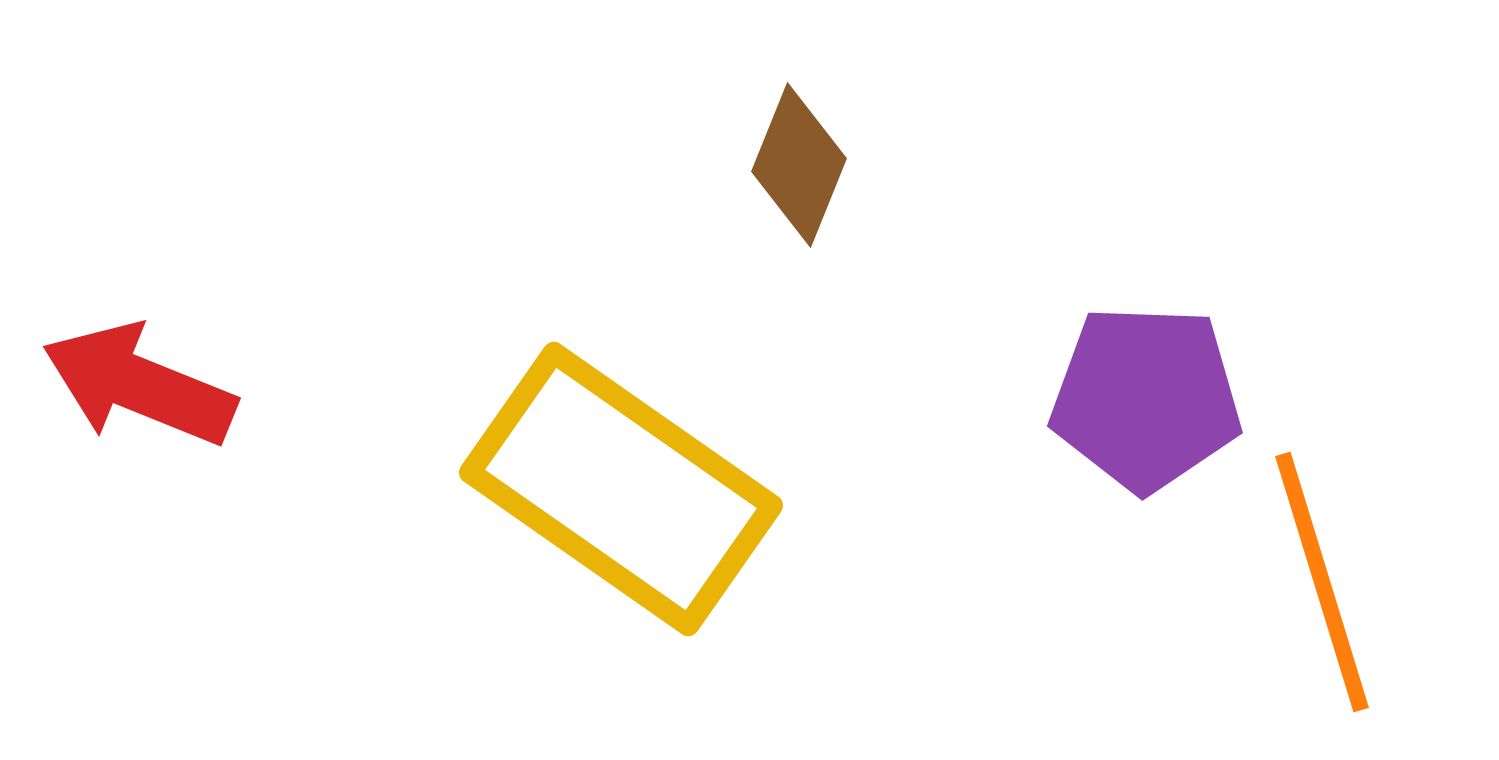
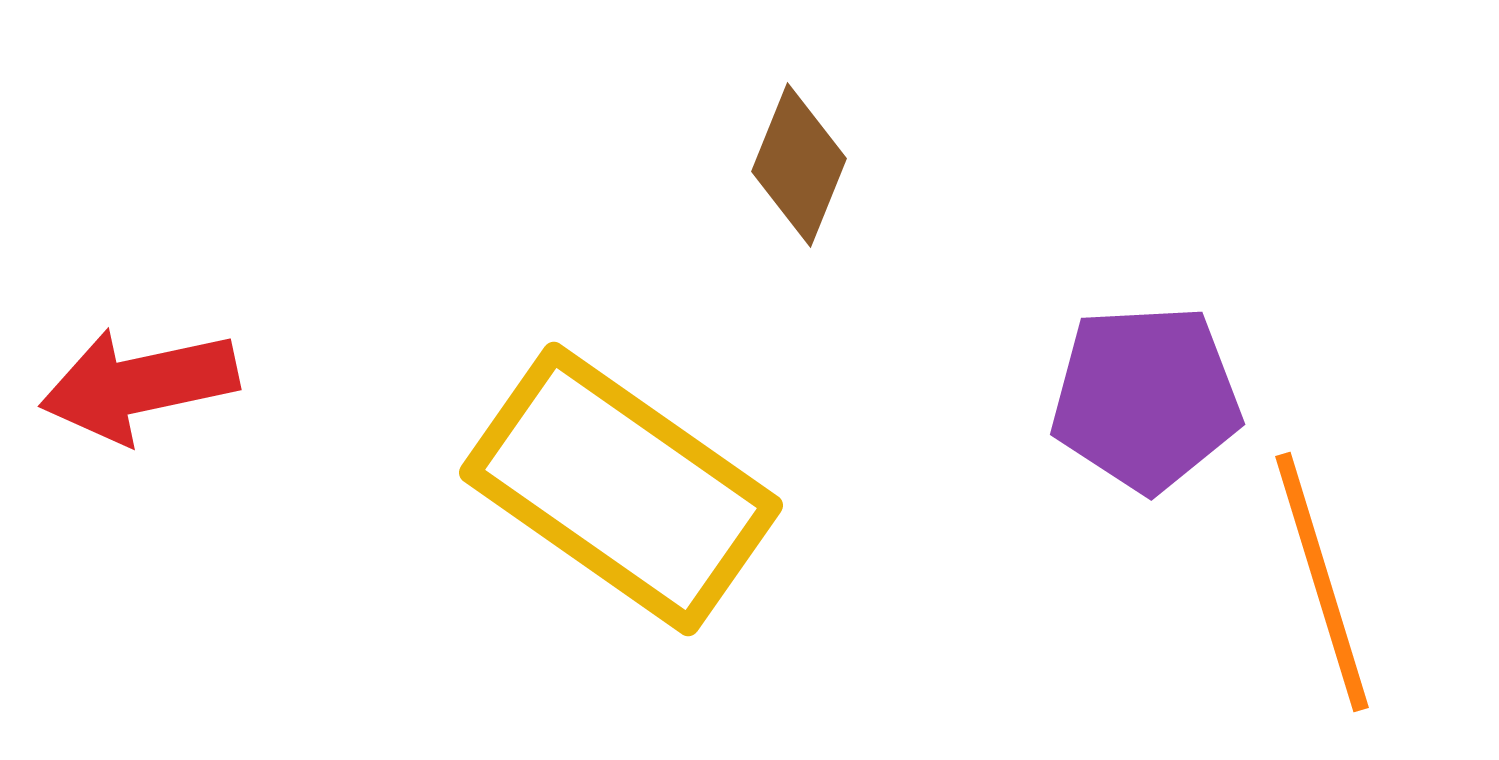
red arrow: rotated 34 degrees counterclockwise
purple pentagon: rotated 5 degrees counterclockwise
